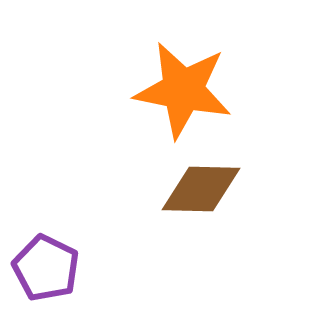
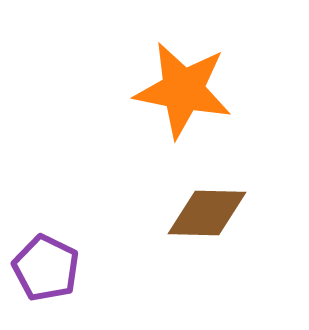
brown diamond: moved 6 px right, 24 px down
